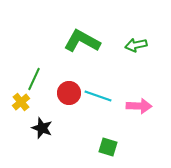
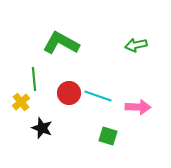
green L-shape: moved 21 px left, 2 px down
green line: rotated 30 degrees counterclockwise
pink arrow: moved 1 px left, 1 px down
green square: moved 11 px up
